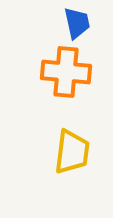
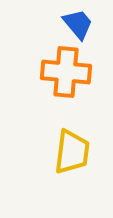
blue trapezoid: moved 1 px right, 1 px down; rotated 28 degrees counterclockwise
